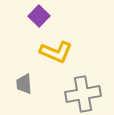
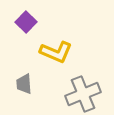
purple square: moved 13 px left, 6 px down
gray cross: rotated 12 degrees counterclockwise
